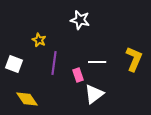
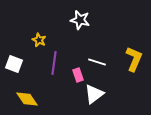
white line: rotated 18 degrees clockwise
